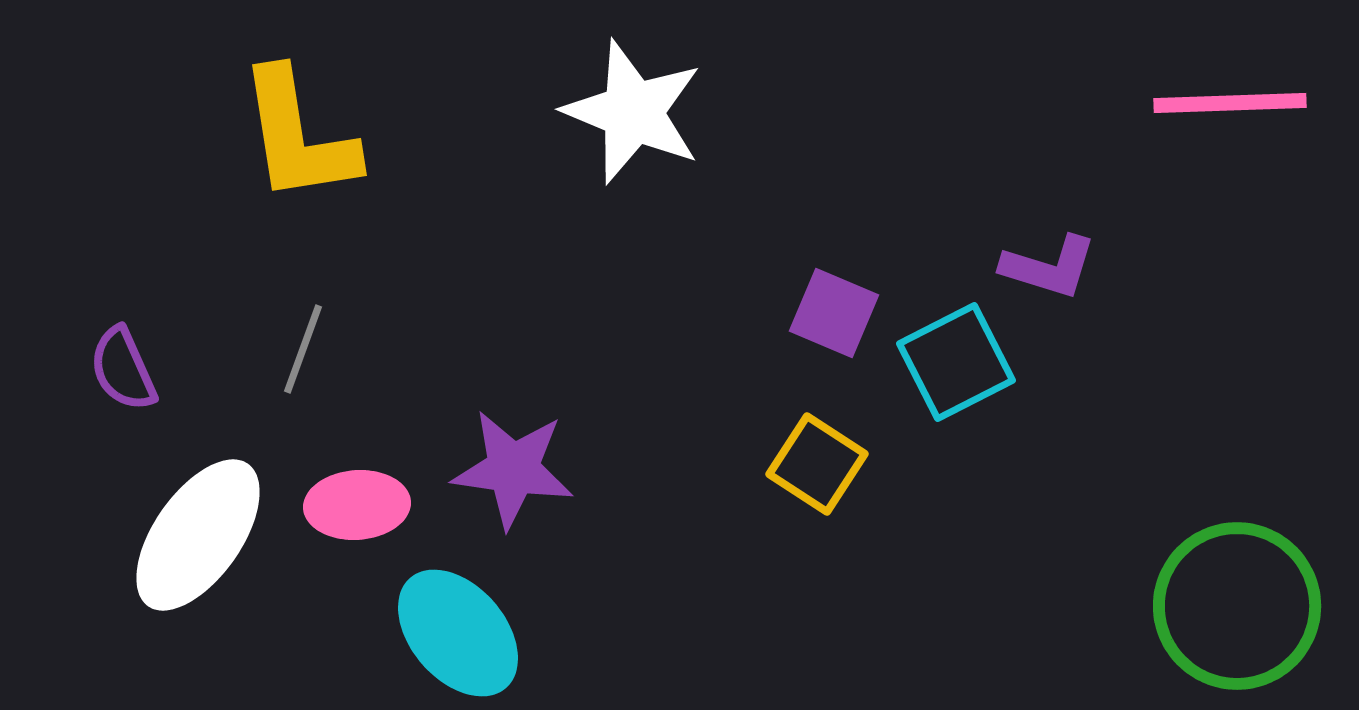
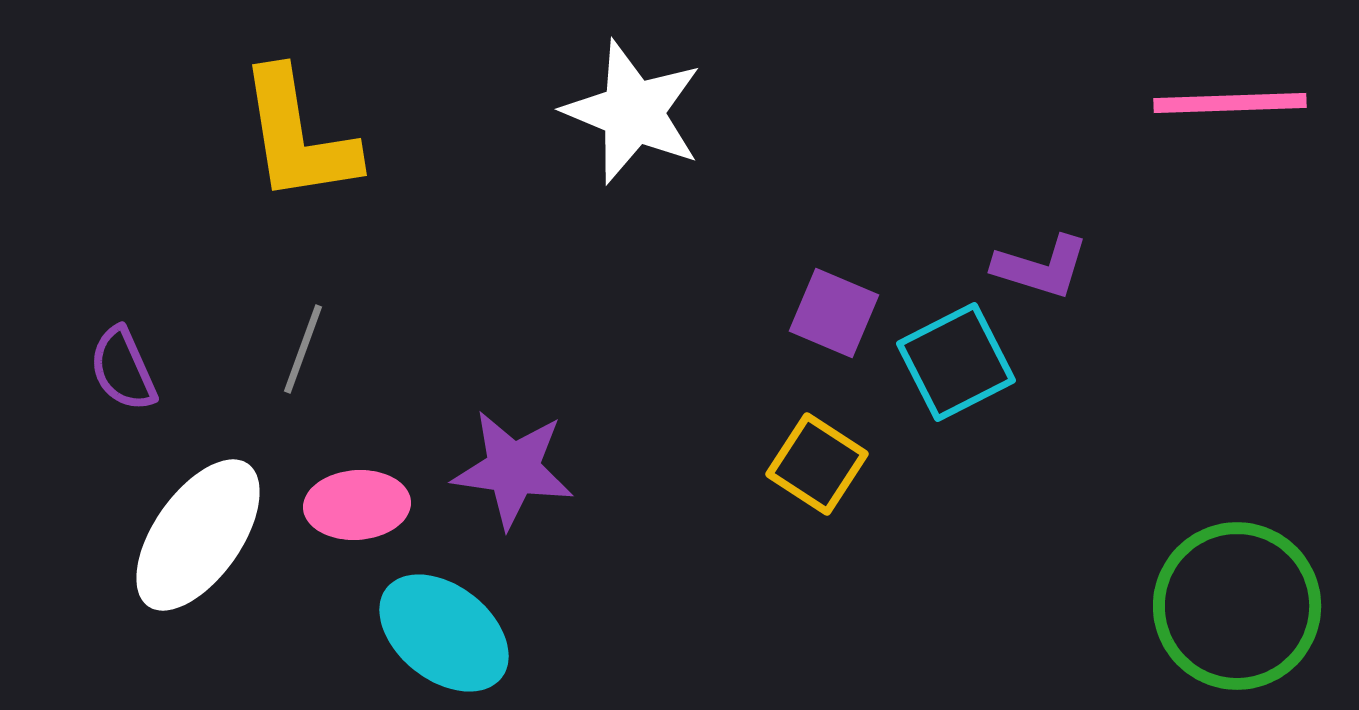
purple L-shape: moved 8 px left
cyan ellipse: moved 14 px left; rotated 11 degrees counterclockwise
